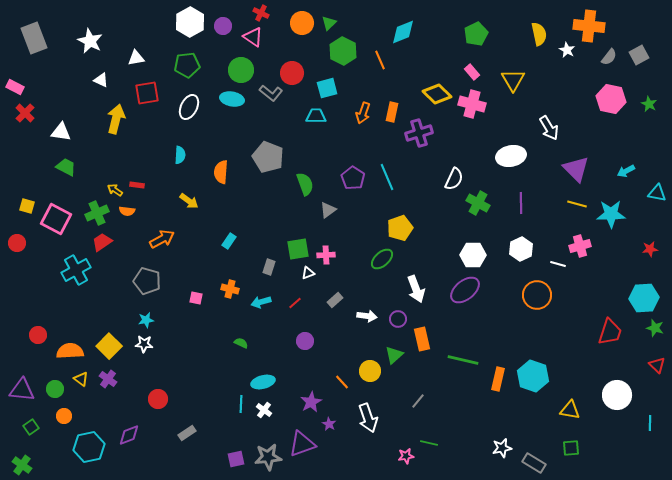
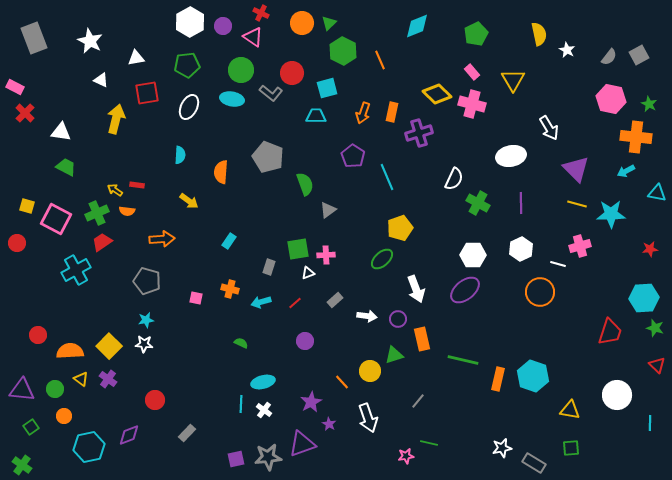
orange cross at (589, 26): moved 47 px right, 111 px down
cyan diamond at (403, 32): moved 14 px right, 6 px up
purple pentagon at (353, 178): moved 22 px up
orange arrow at (162, 239): rotated 25 degrees clockwise
orange circle at (537, 295): moved 3 px right, 3 px up
green triangle at (394, 355): rotated 24 degrees clockwise
red circle at (158, 399): moved 3 px left, 1 px down
gray rectangle at (187, 433): rotated 12 degrees counterclockwise
